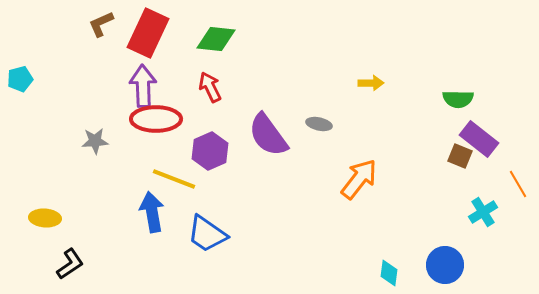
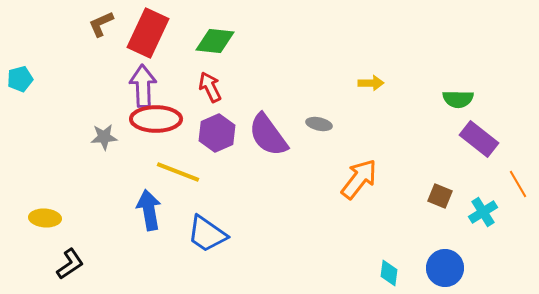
green diamond: moved 1 px left, 2 px down
gray star: moved 9 px right, 4 px up
purple hexagon: moved 7 px right, 18 px up
brown square: moved 20 px left, 40 px down
yellow line: moved 4 px right, 7 px up
blue arrow: moved 3 px left, 2 px up
blue circle: moved 3 px down
